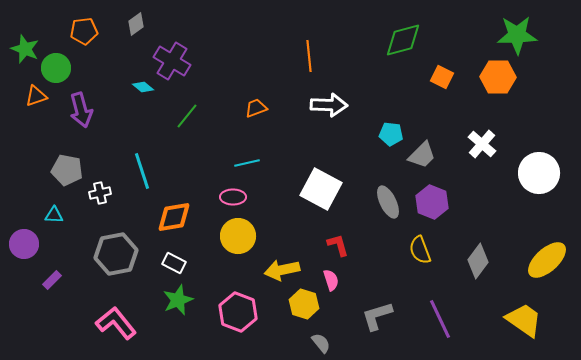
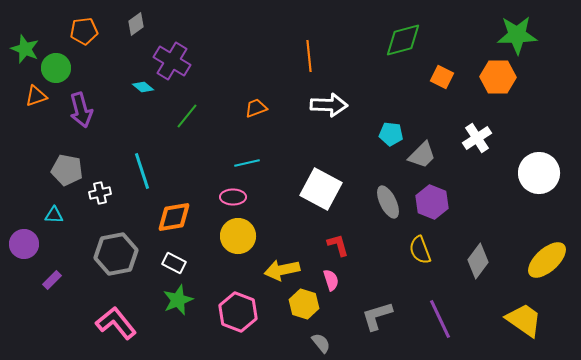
white cross at (482, 144): moved 5 px left, 6 px up; rotated 16 degrees clockwise
